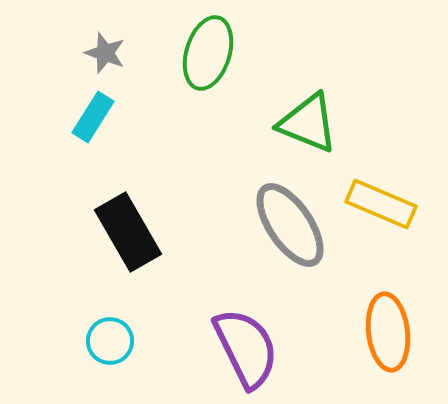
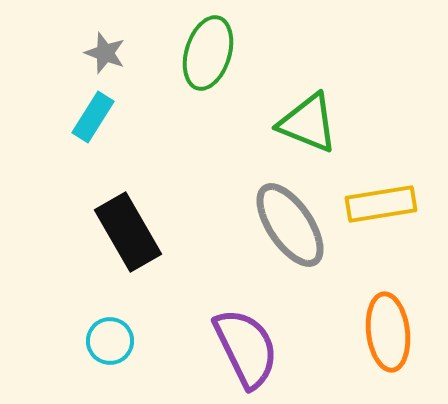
yellow rectangle: rotated 32 degrees counterclockwise
